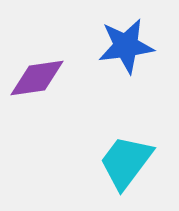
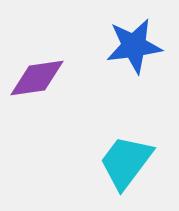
blue star: moved 8 px right
